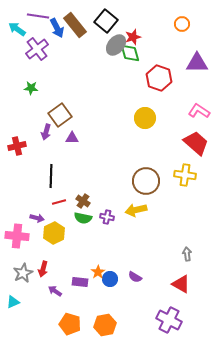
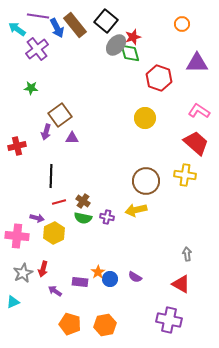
purple cross at (169, 320): rotated 15 degrees counterclockwise
